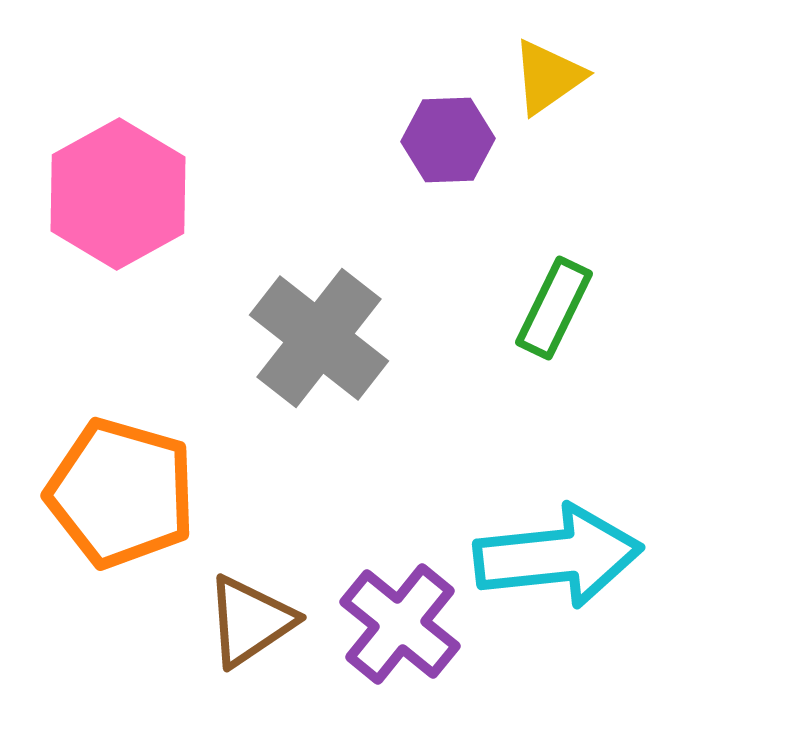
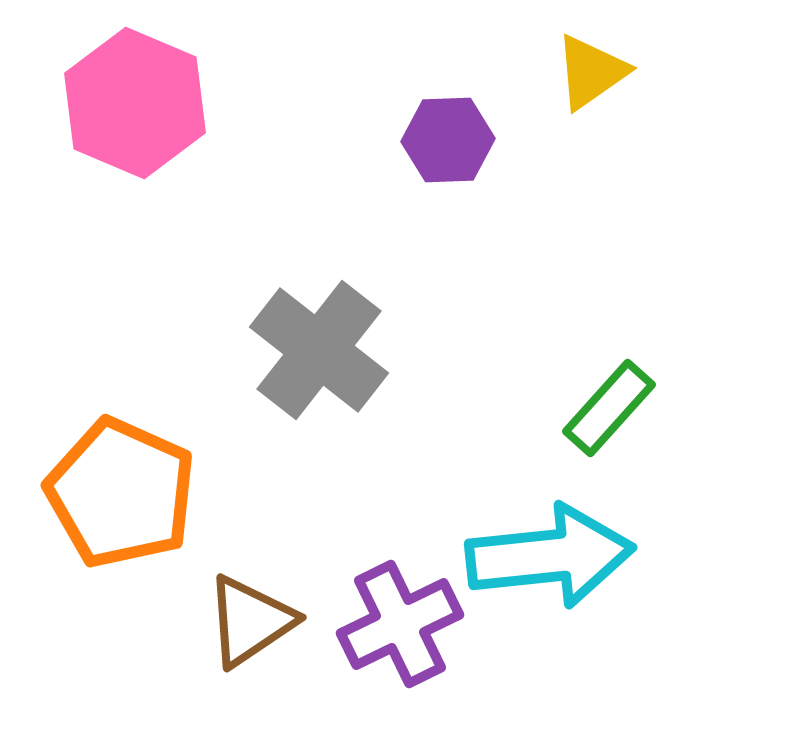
yellow triangle: moved 43 px right, 5 px up
pink hexagon: moved 17 px right, 91 px up; rotated 8 degrees counterclockwise
green rectangle: moved 55 px right, 100 px down; rotated 16 degrees clockwise
gray cross: moved 12 px down
orange pentagon: rotated 8 degrees clockwise
cyan arrow: moved 8 px left
purple cross: rotated 25 degrees clockwise
